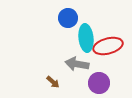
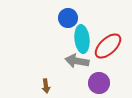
cyan ellipse: moved 4 px left, 1 px down
red ellipse: rotated 28 degrees counterclockwise
gray arrow: moved 3 px up
brown arrow: moved 7 px left, 4 px down; rotated 40 degrees clockwise
